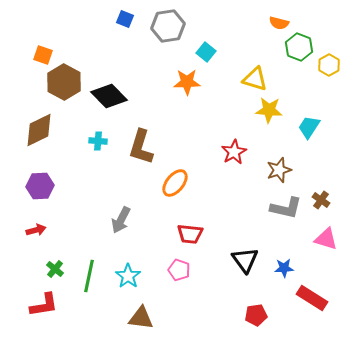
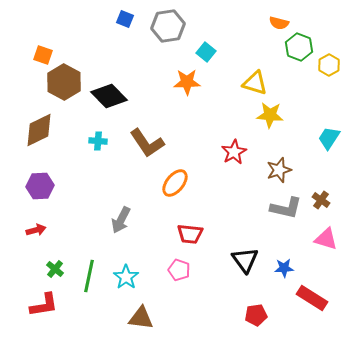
yellow triangle: moved 4 px down
yellow star: moved 1 px right, 5 px down
cyan trapezoid: moved 20 px right, 11 px down
brown L-shape: moved 6 px right, 4 px up; rotated 51 degrees counterclockwise
cyan star: moved 2 px left, 1 px down
